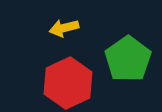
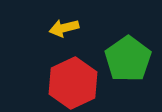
red hexagon: moved 5 px right
